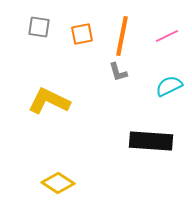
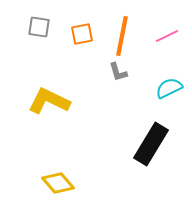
cyan semicircle: moved 2 px down
black rectangle: moved 3 px down; rotated 63 degrees counterclockwise
yellow diamond: rotated 16 degrees clockwise
